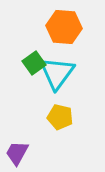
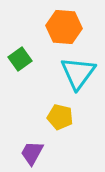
green square: moved 14 px left, 4 px up
cyan triangle: moved 21 px right
purple trapezoid: moved 15 px right
